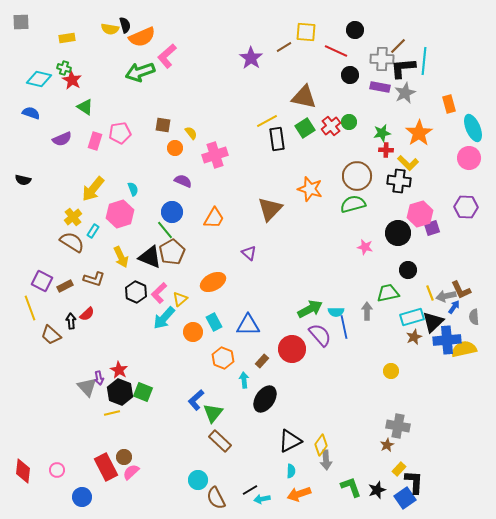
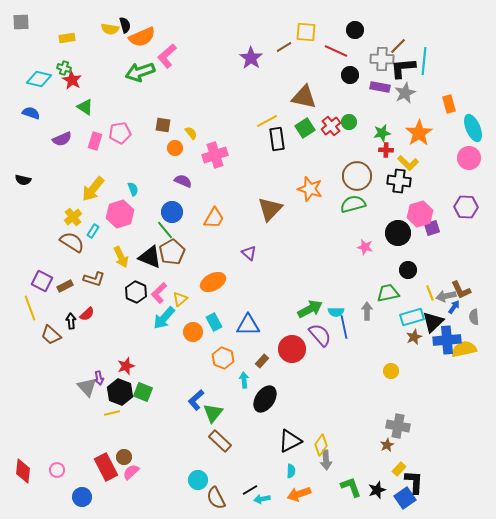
red star at (119, 370): moved 7 px right, 4 px up; rotated 24 degrees clockwise
